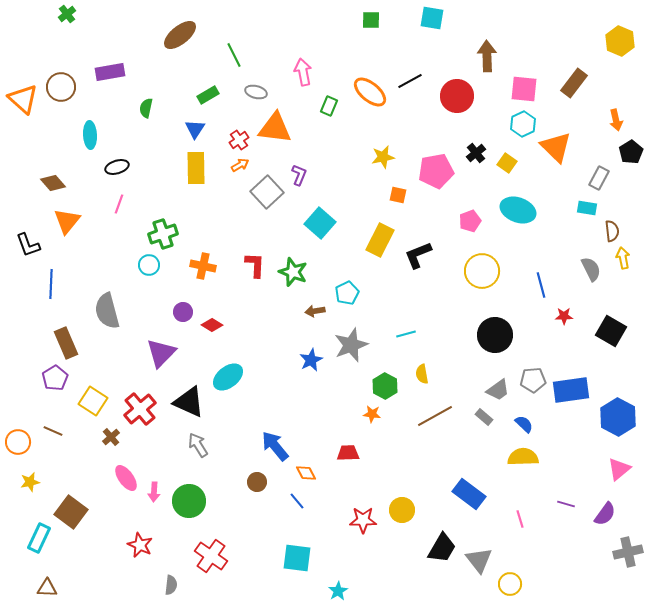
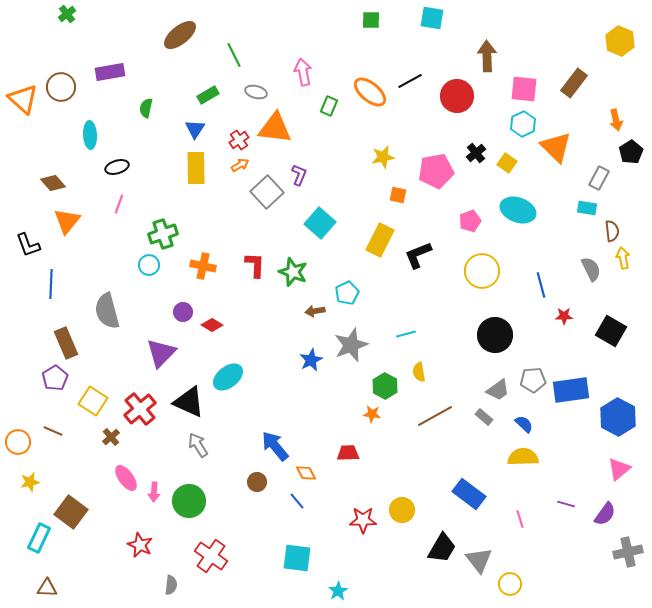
yellow semicircle at (422, 374): moved 3 px left, 2 px up
